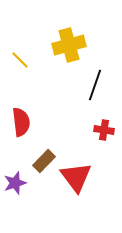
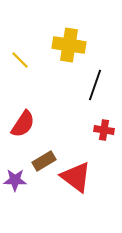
yellow cross: rotated 24 degrees clockwise
red semicircle: moved 2 px right, 2 px down; rotated 40 degrees clockwise
brown rectangle: rotated 15 degrees clockwise
red triangle: rotated 16 degrees counterclockwise
purple star: moved 3 px up; rotated 20 degrees clockwise
